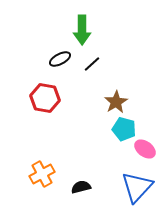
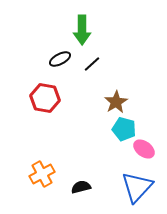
pink ellipse: moved 1 px left
